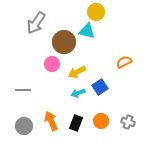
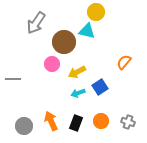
orange semicircle: rotated 21 degrees counterclockwise
gray line: moved 10 px left, 11 px up
